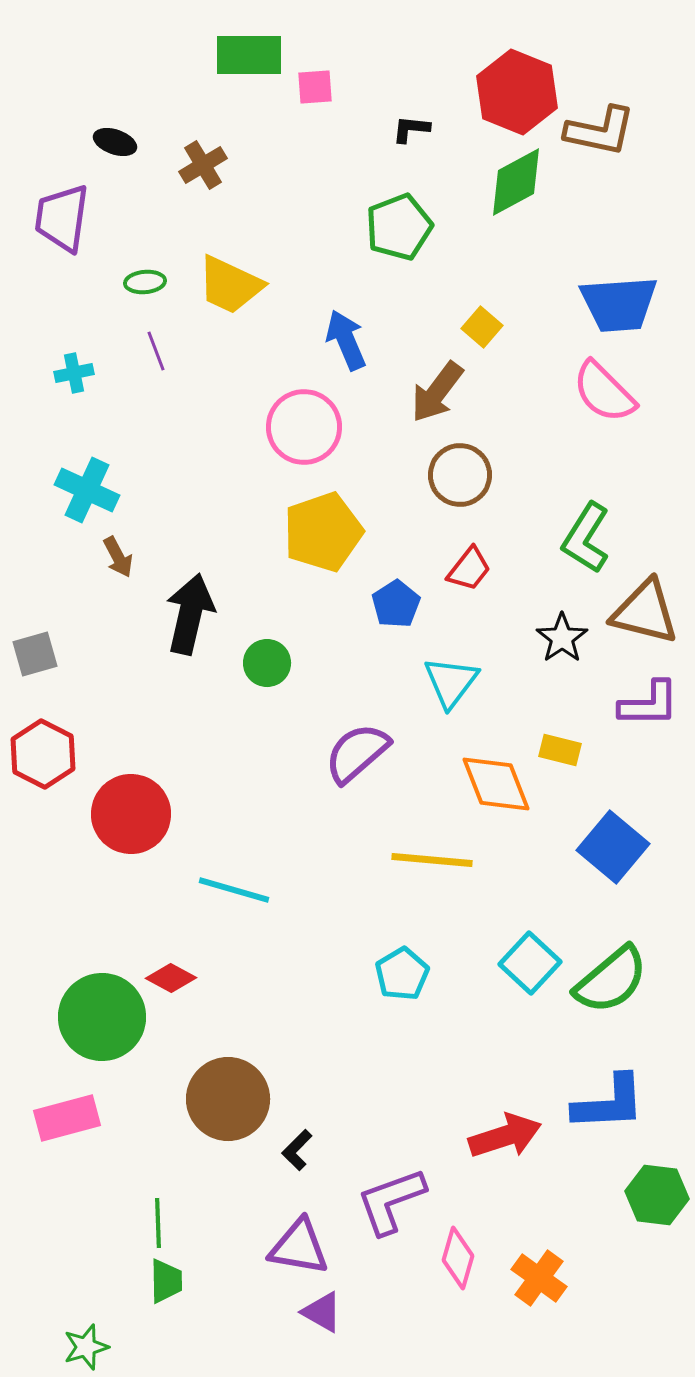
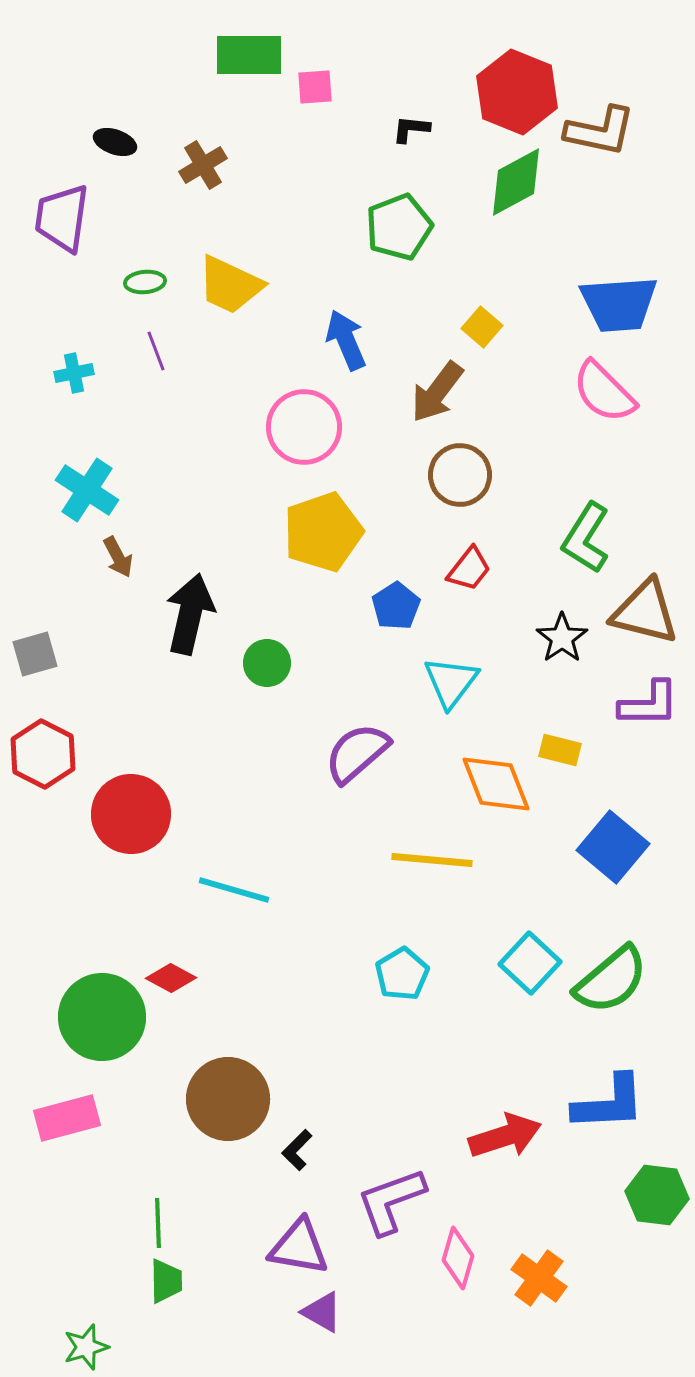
cyan cross at (87, 490): rotated 8 degrees clockwise
blue pentagon at (396, 604): moved 2 px down
